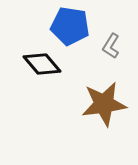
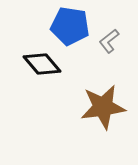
gray L-shape: moved 2 px left, 5 px up; rotated 20 degrees clockwise
brown star: moved 1 px left, 3 px down
